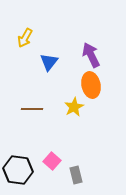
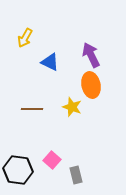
blue triangle: moved 1 px right; rotated 42 degrees counterclockwise
yellow star: moved 2 px left; rotated 24 degrees counterclockwise
pink square: moved 1 px up
